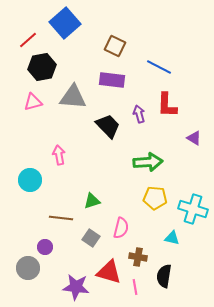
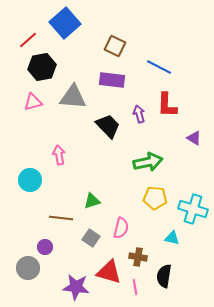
green arrow: rotated 8 degrees counterclockwise
